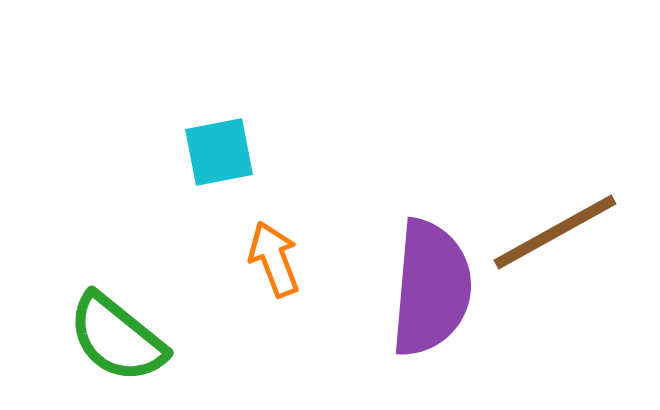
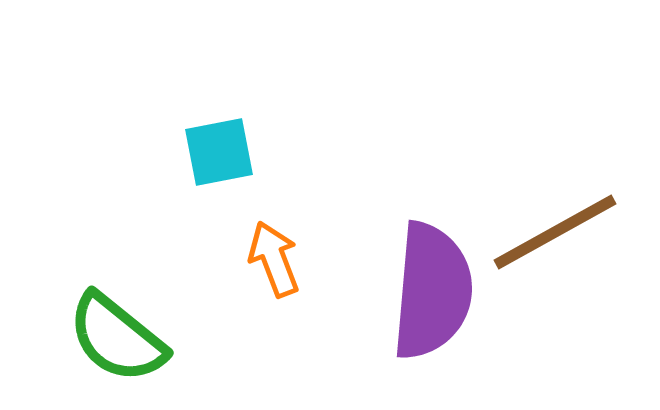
purple semicircle: moved 1 px right, 3 px down
